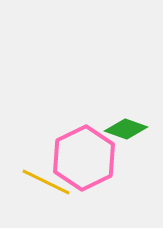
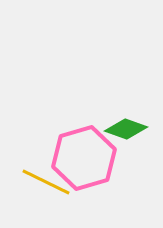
pink hexagon: rotated 10 degrees clockwise
